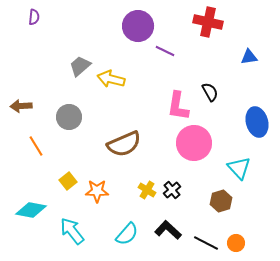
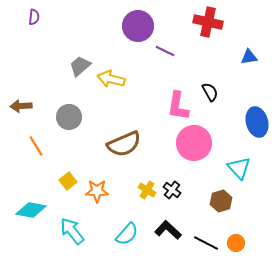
black cross: rotated 12 degrees counterclockwise
